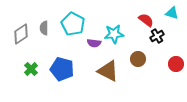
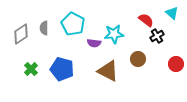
cyan triangle: rotated 24 degrees clockwise
